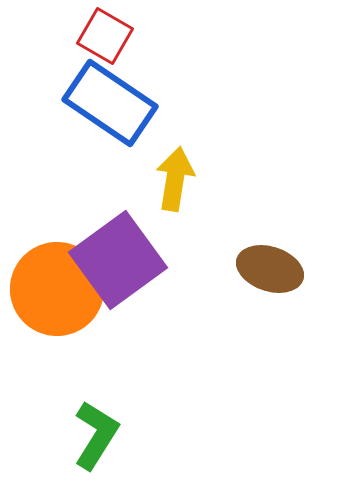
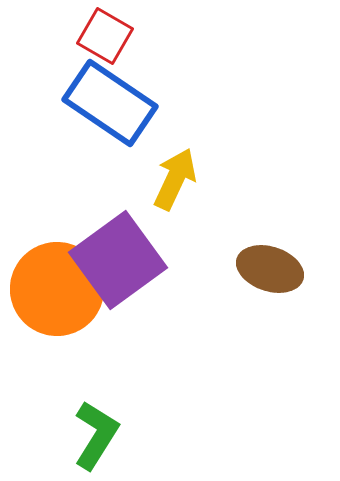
yellow arrow: rotated 16 degrees clockwise
